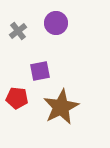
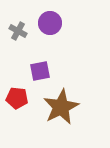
purple circle: moved 6 px left
gray cross: rotated 24 degrees counterclockwise
